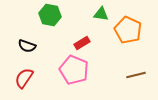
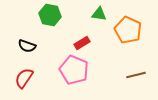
green triangle: moved 2 px left
